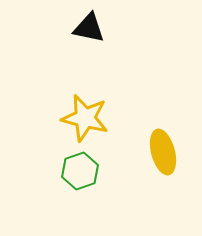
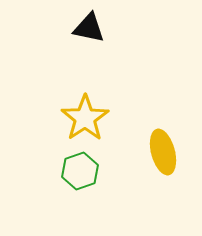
yellow star: rotated 24 degrees clockwise
